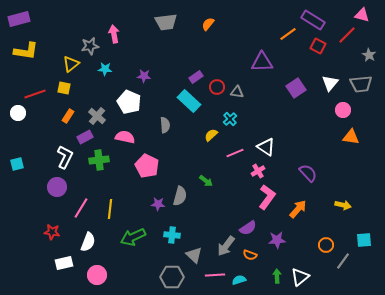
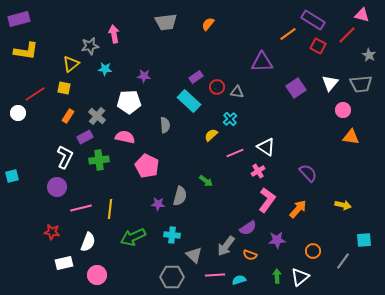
red line at (35, 94): rotated 15 degrees counterclockwise
white pentagon at (129, 102): rotated 25 degrees counterclockwise
cyan square at (17, 164): moved 5 px left, 12 px down
pink L-shape at (267, 197): moved 3 px down
pink line at (81, 208): rotated 45 degrees clockwise
orange circle at (326, 245): moved 13 px left, 6 px down
